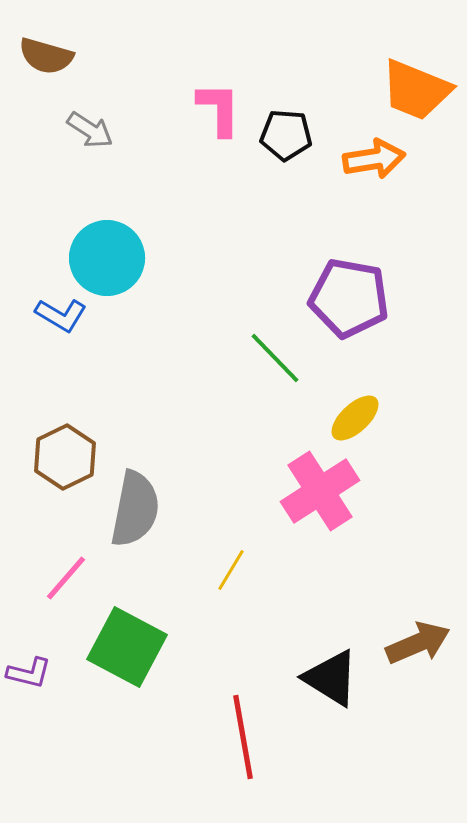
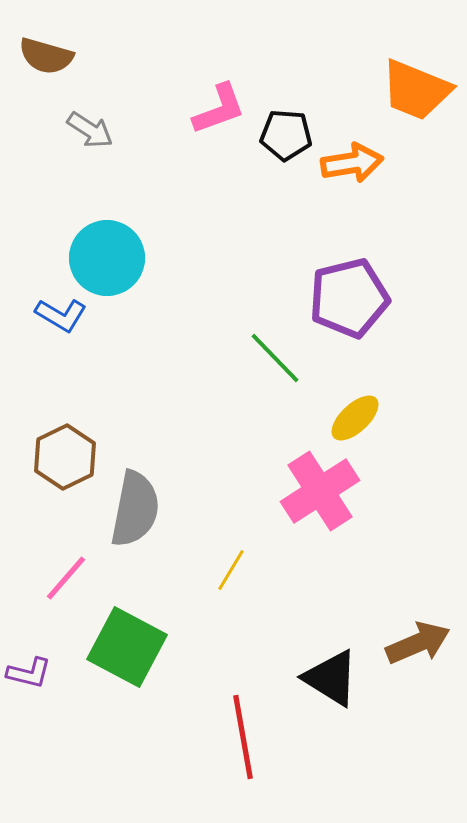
pink L-shape: rotated 70 degrees clockwise
orange arrow: moved 22 px left, 4 px down
purple pentagon: rotated 24 degrees counterclockwise
